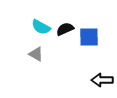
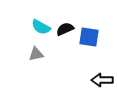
blue square: rotated 10 degrees clockwise
gray triangle: rotated 42 degrees counterclockwise
